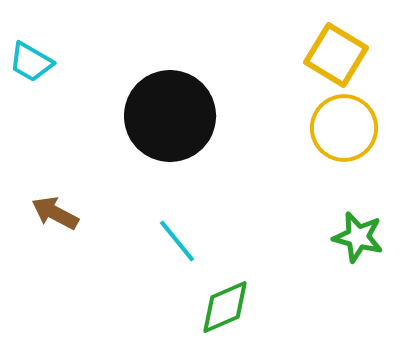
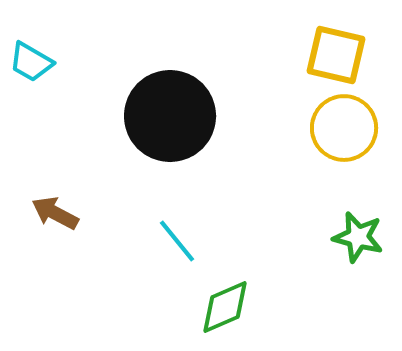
yellow square: rotated 18 degrees counterclockwise
